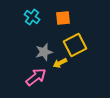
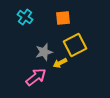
cyan cross: moved 7 px left
